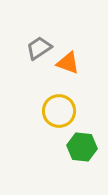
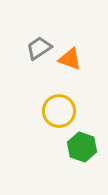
orange triangle: moved 2 px right, 4 px up
green hexagon: rotated 12 degrees clockwise
